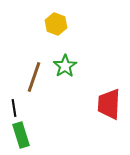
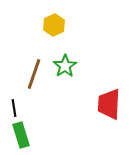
yellow hexagon: moved 2 px left, 1 px down; rotated 15 degrees clockwise
brown line: moved 3 px up
